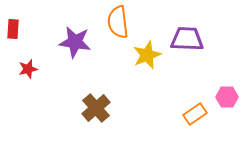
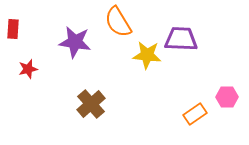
orange semicircle: rotated 24 degrees counterclockwise
purple trapezoid: moved 6 px left
yellow star: rotated 28 degrees clockwise
brown cross: moved 5 px left, 4 px up
